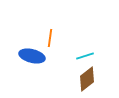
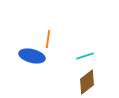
orange line: moved 2 px left, 1 px down
brown diamond: moved 3 px down
